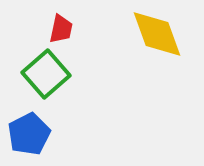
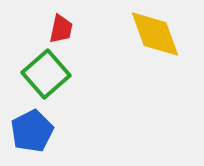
yellow diamond: moved 2 px left
blue pentagon: moved 3 px right, 3 px up
